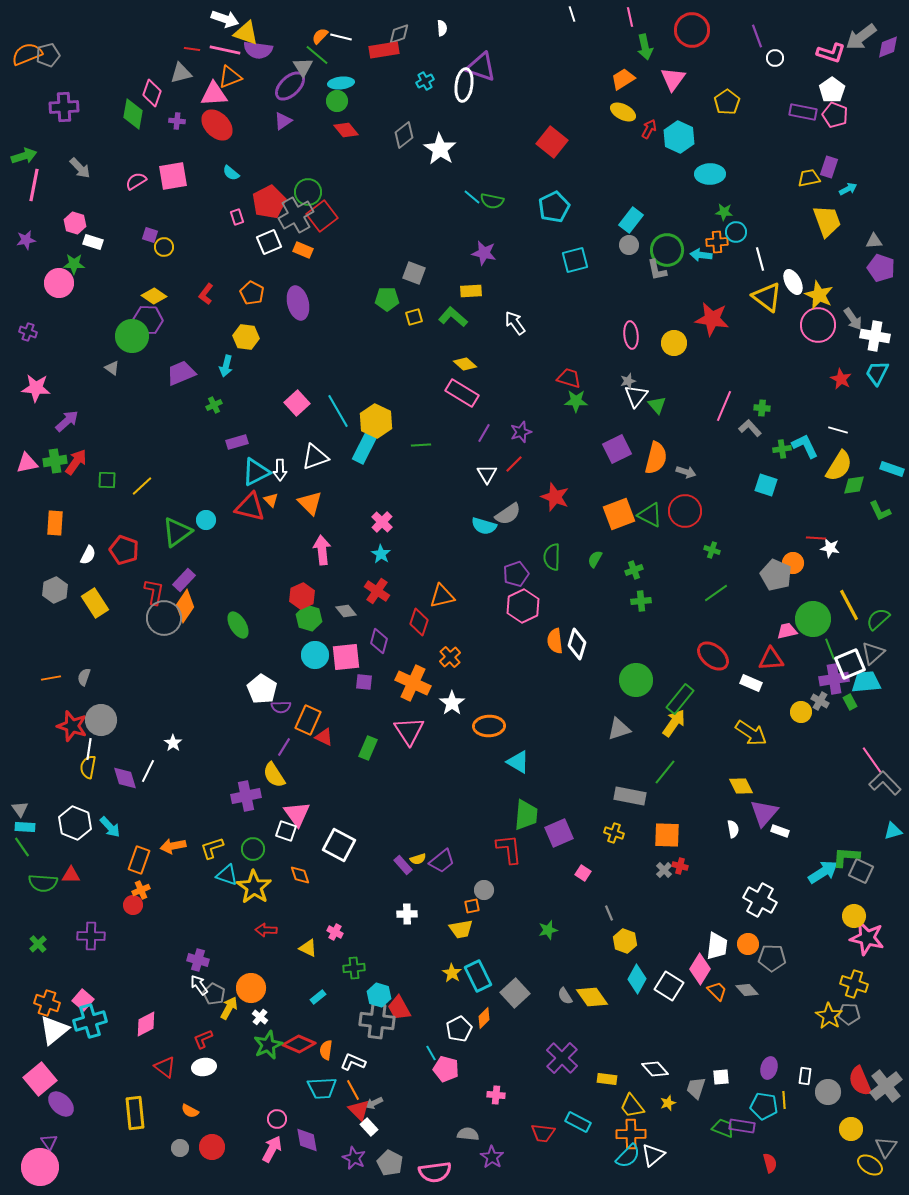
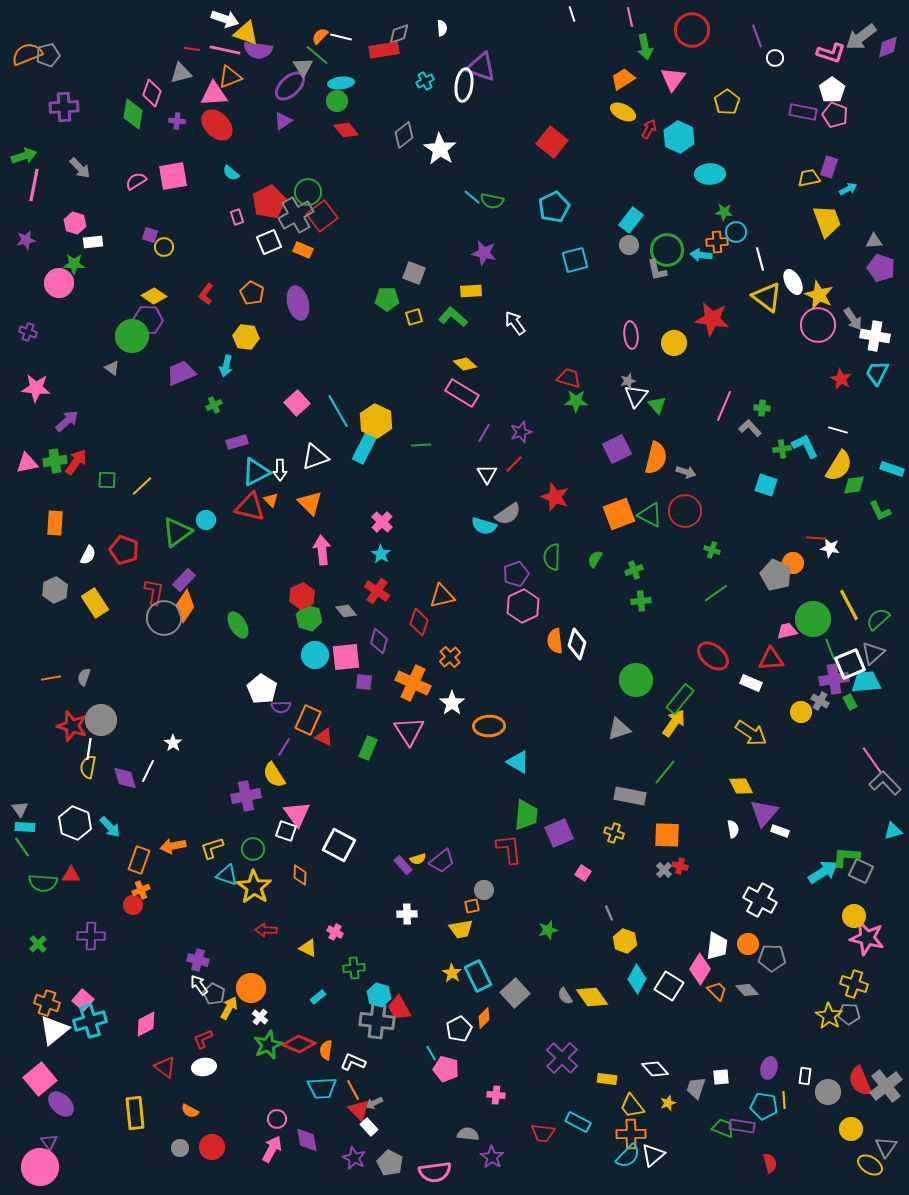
white rectangle at (93, 242): rotated 24 degrees counterclockwise
orange diamond at (300, 875): rotated 20 degrees clockwise
